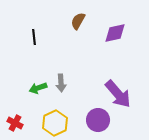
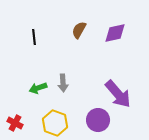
brown semicircle: moved 1 px right, 9 px down
gray arrow: moved 2 px right
yellow hexagon: rotated 15 degrees counterclockwise
